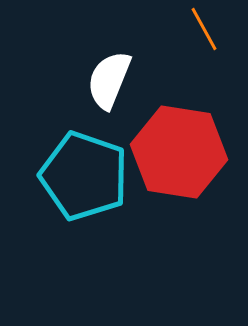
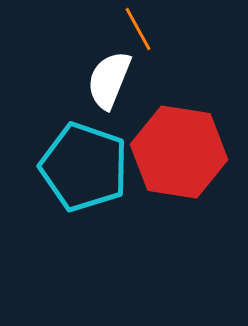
orange line: moved 66 px left
cyan pentagon: moved 9 px up
